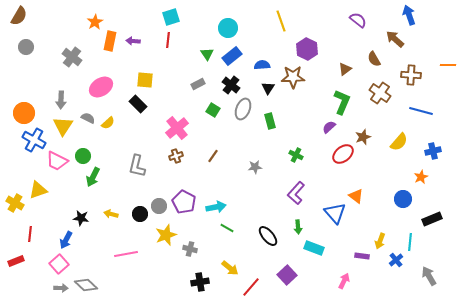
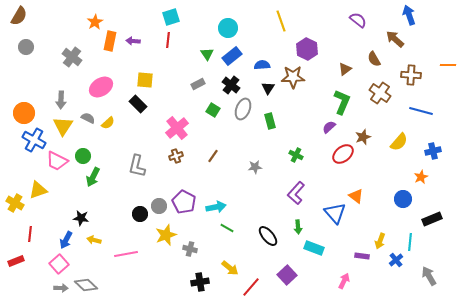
yellow arrow at (111, 214): moved 17 px left, 26 px down
